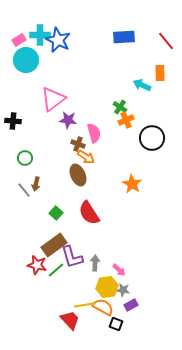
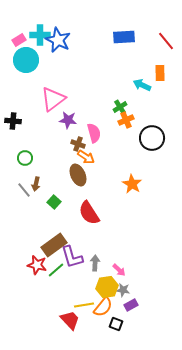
green cross: rotated 24 degrees clockwise
green square: moved 2 px left, 11 px up
orange semicircle: rotated 100 degrees clockwise
